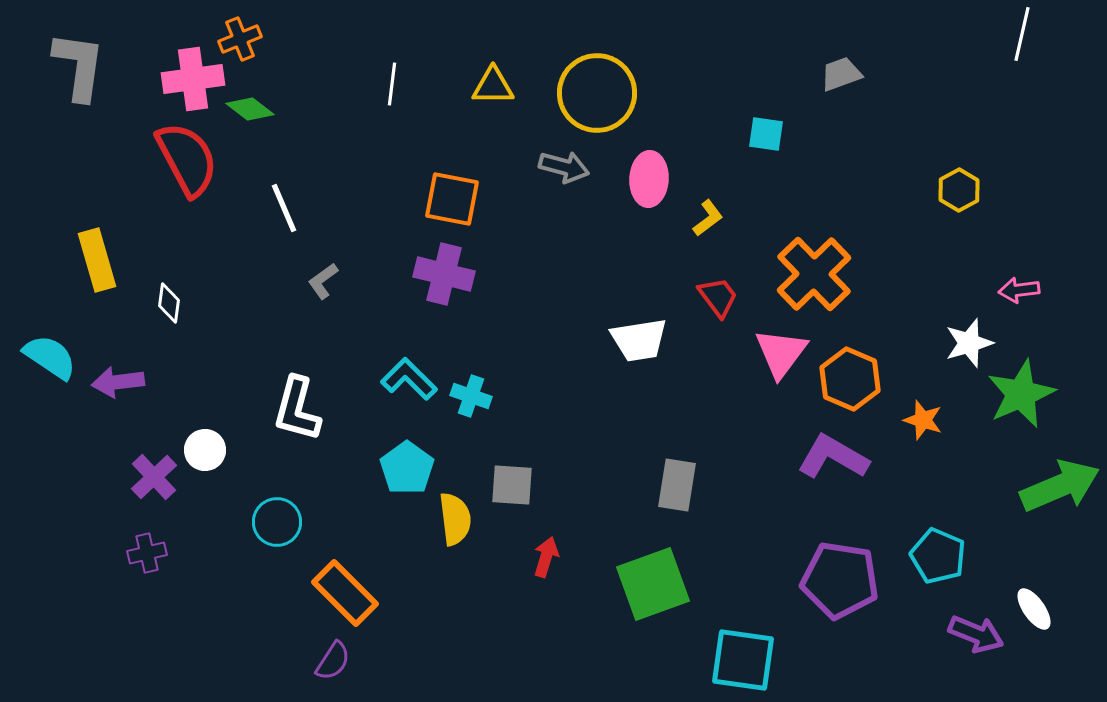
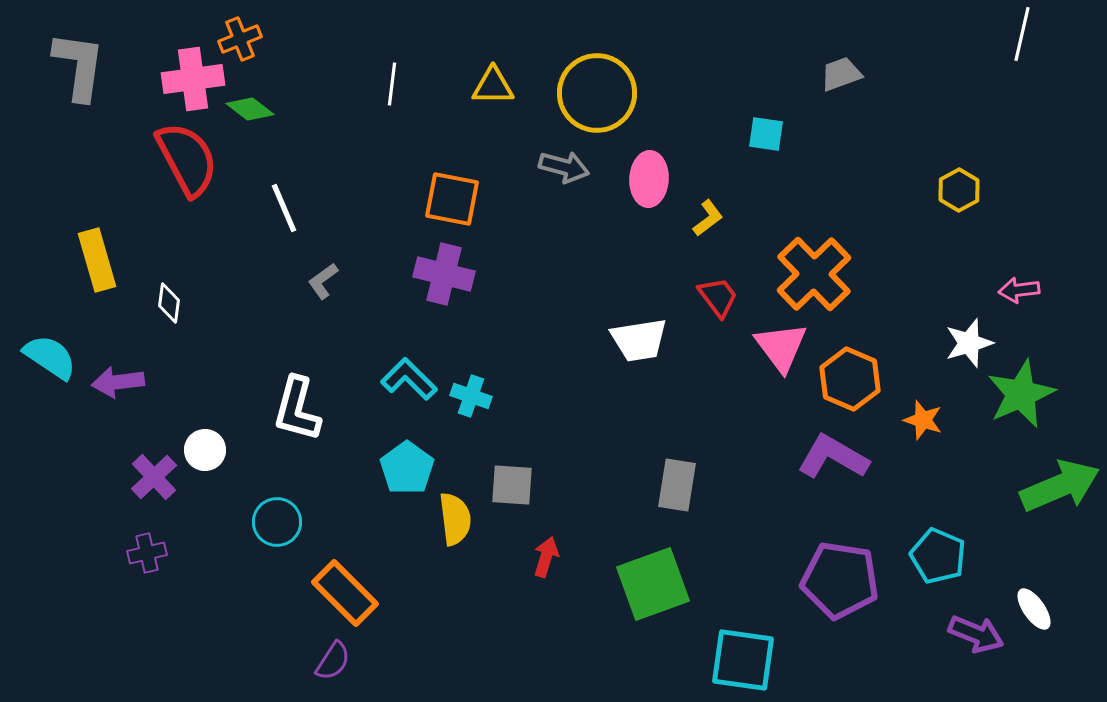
pink triangle at (781, 353): moved 6 px up; rotated 14 degrees counterclockwise
